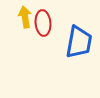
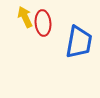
yellow arrow: rotated 15 degrees counterclockwise
